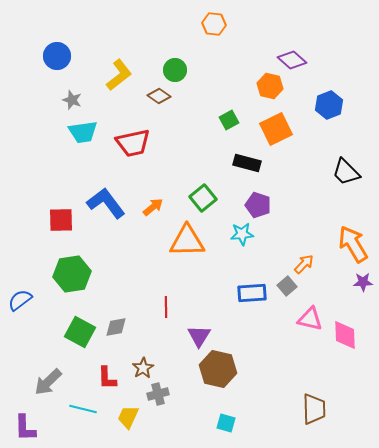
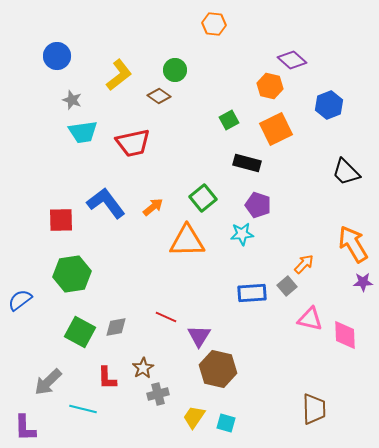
red line at (166, 307): moved 10 px down; rotated 65 degrees counterclockwise
yellow trapezoid at (128, 417): moved 66 px right; rotated 10 degrees clockwise
